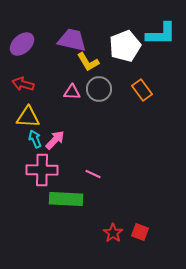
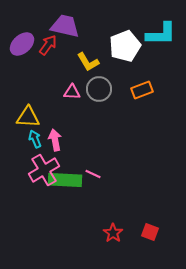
purple trapezoid: moved 7 px left, 14 px up
red arrow: moved 25 px right, 39 px up; rotated 110 degrees clockwise
orange rectangle: rotated 75 degrees counterclockwise
pink arrow: rotated 55 degrees counterclockwise
pink cross: moved 2 px right; rotated 32 degrees counterclockwise
green rectangle: moved 1 px left, 19 px up
red square: moved 10 px right
